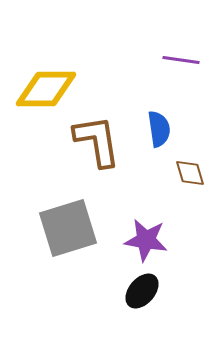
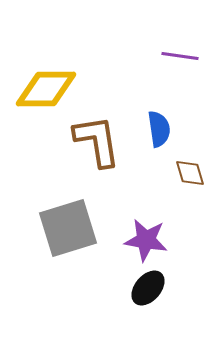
purple line: moved 1 px left, 4 px up
black ellipse: moved 6 px right, 3 px up
